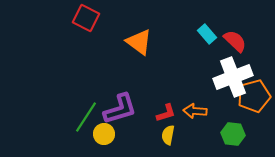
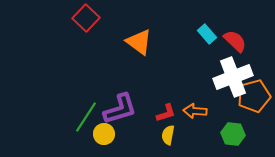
red square: rotated 16 degrees clockwise
